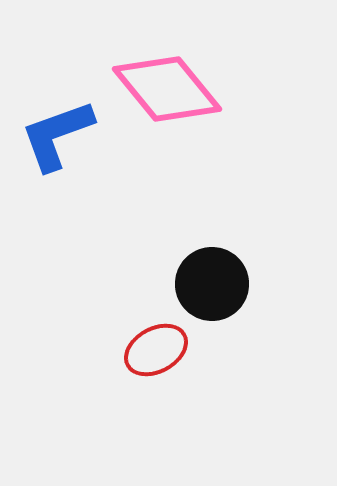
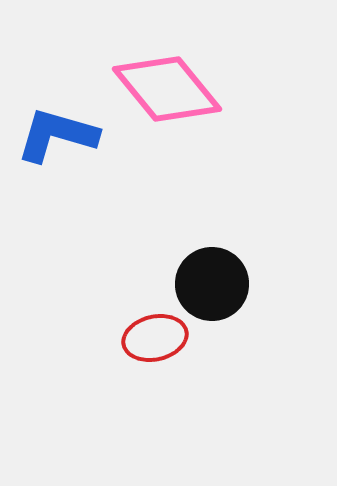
blue L-shape: rotated 36 degrees clockwise
red ellipse: moved 1 px left, 12 px up; rotated 16 degrees clockwise
